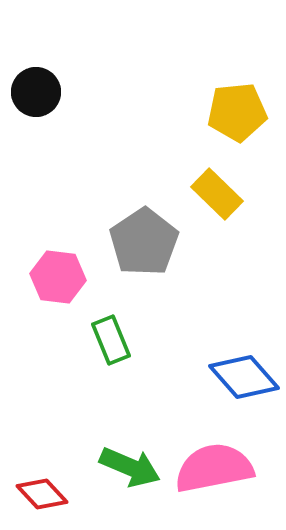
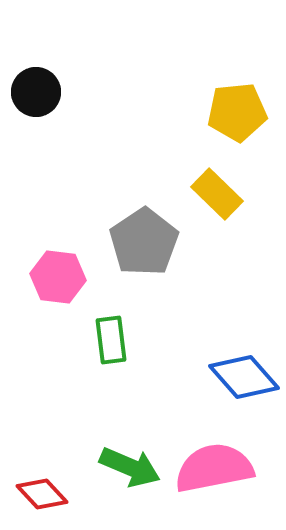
green rectangle: rotated 15 degrees clockwise
